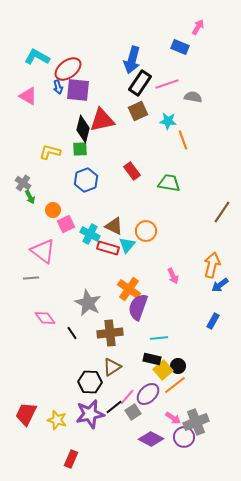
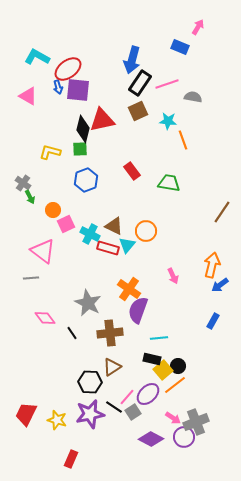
purple semicircle at (138, 307): moved 3 px down
black line at (114, 407): rotated 72 degrees clockwise
